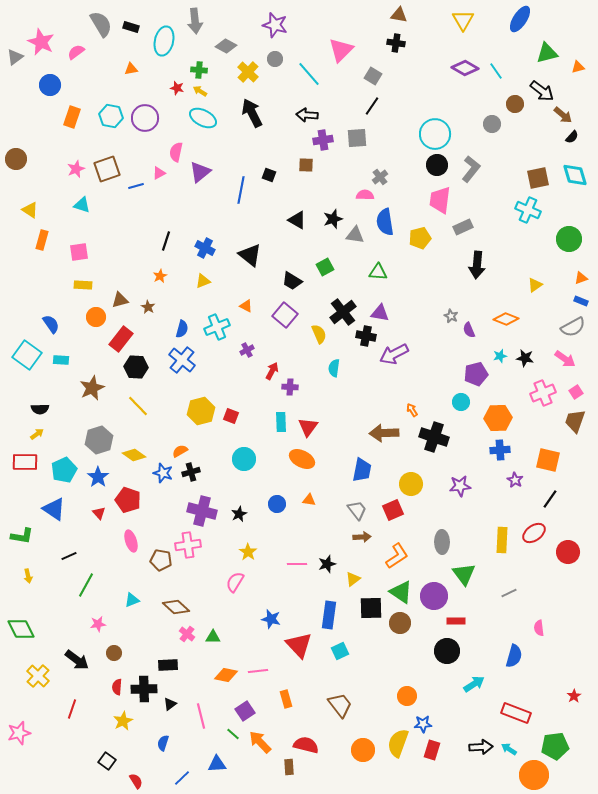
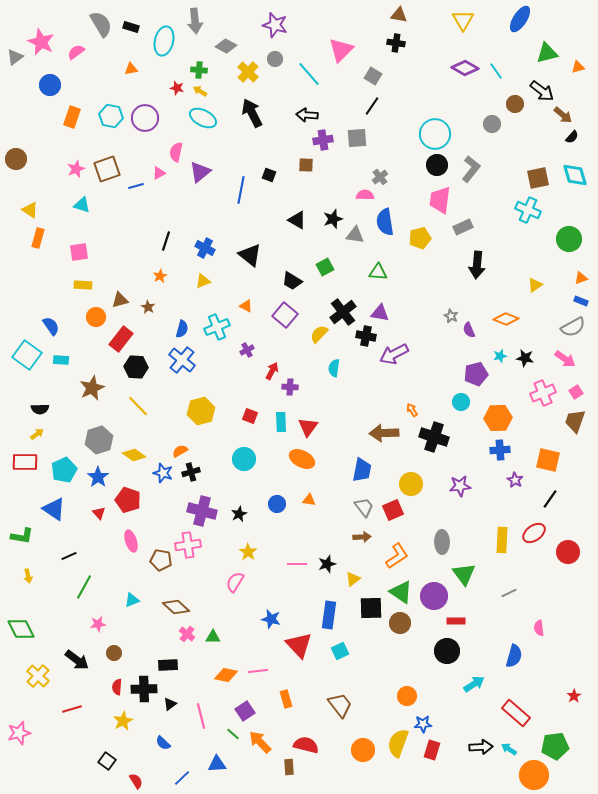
orange rectangle at (42, 240): moved 4 px left, 2 px up
blue semicircle at (51, 324): moved 2 px down
yellow semicircle at (319, 334): rotated 114 degrees counterclockwise
red square at (231, 416): moved 19 px right
gray trapezoid at (357, 510): moved 7 px right, 3 px up
green line at (86, 585): moved 2 px left, 2 px down
red line at (72, 709): rotated 54 degrees clockwise
red rectangle at (516, 713): rotated 20 degrees clockwise
blue semicircle at (163, 743): rotated 63 degrees counterclockwise
